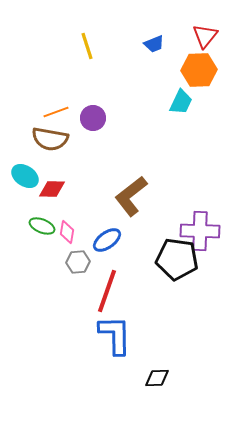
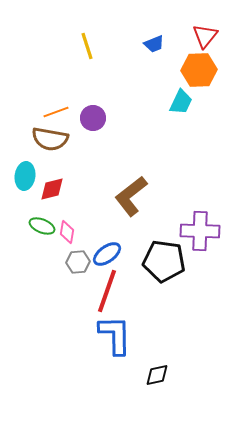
cyan ellipse: rotated 64 degrees clockwise
red diamond: rotated 16 degrees counterclockwise
blue ellipse: moved 14 px down
black pentagon: moved 13 px left, 2 px down
black diamond: moved 3 px up; rotated 10 degrees counterclockwise
